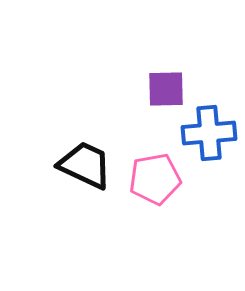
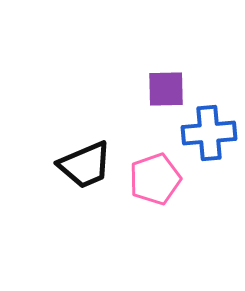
black trapezoid: rotated 132 degrees clockwise
pink pentagon: rotated 9 degrees counterclockwise
